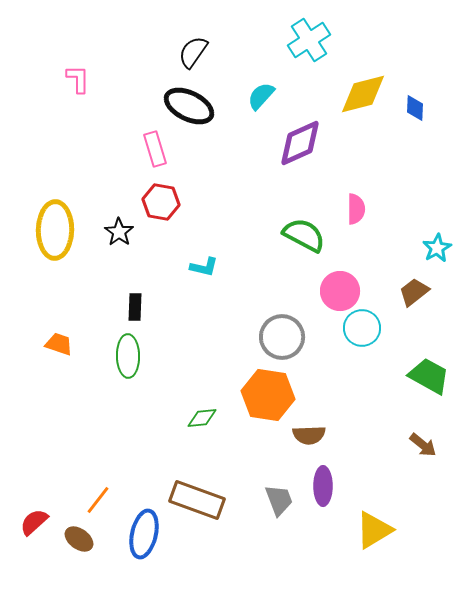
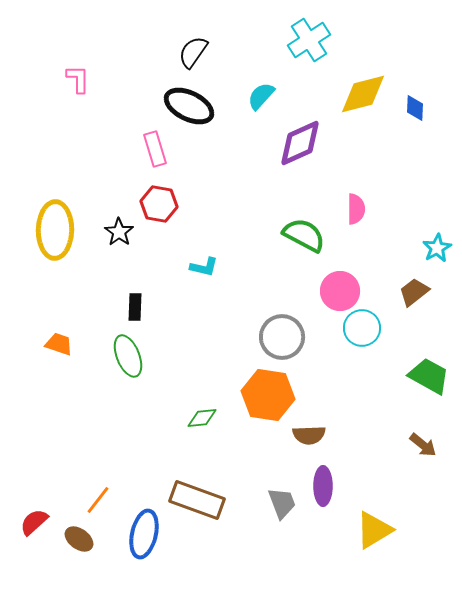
red hexagon: moved 2 px left, 2 px down
green ellipse: rotated 21 degrees counterclockwise
gray trapezoid: moved 3 px right, 3 px down
